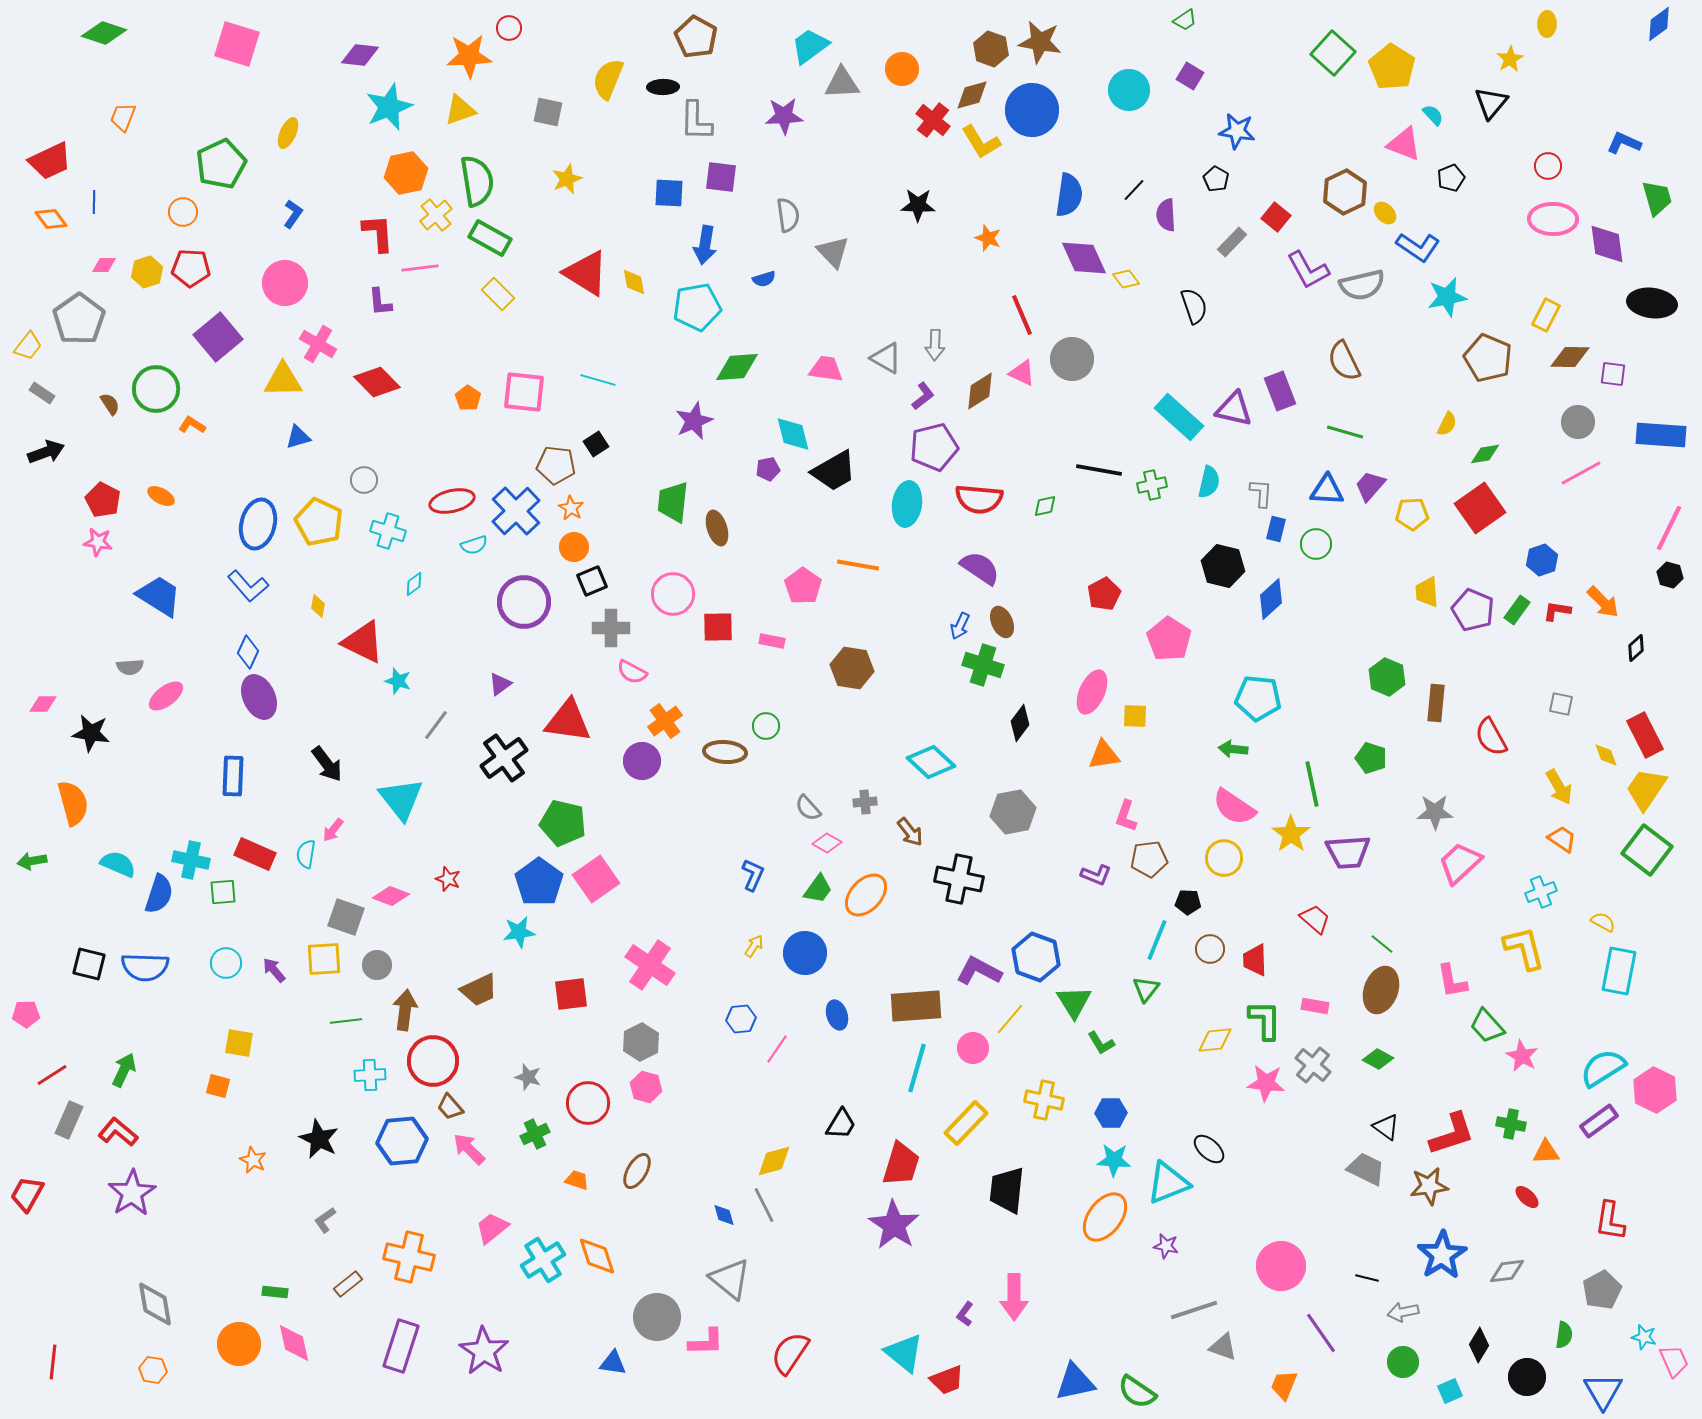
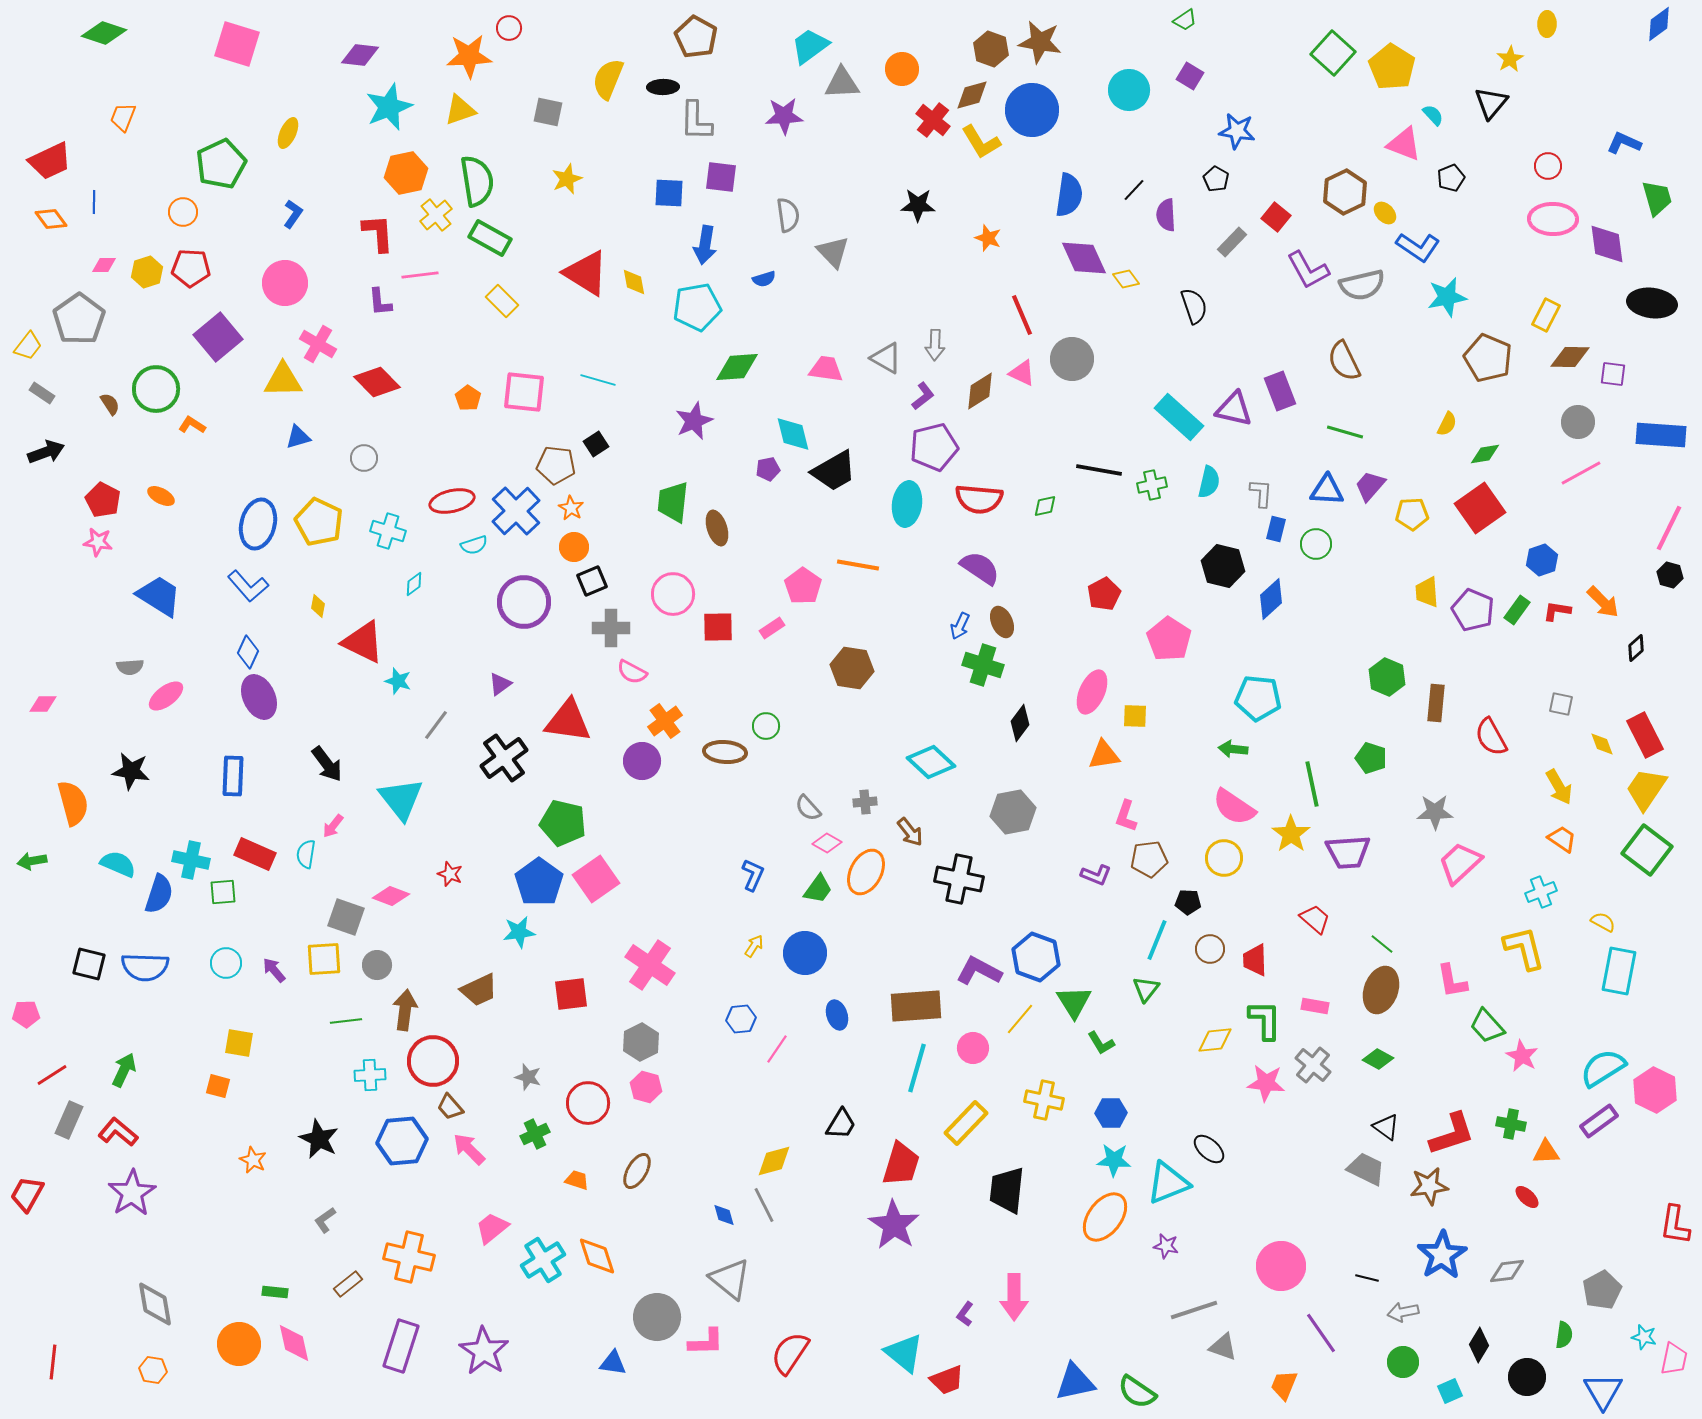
pink line at (420, 268): moved 7 px down
yellow rectangle at (498, 294): moved 4 px right, 7 px down
gray circle at (364, 480): moved 22 px up
pink rectangle at (772, 641): moved 13 px up; rotated 45 degrees counterclockwise
black star at (91, 733): moved 40 px right, 38 px down
yellow diamond at (1606, 755): moved 4 px left, 11 px up
pink arrow at (333, 830): moved 4 px up
red star at (448, 879): moved 2 px right, 5 px up
orange ellipse at (866, 895): moved 23 px up; rotated 15 degrees counterclockwise
yellow line at (1010, 1019): moved 10 px right
red L-shape at (1610, 1221): moved 65 px right, 4 px down
pink trapezoid at (1674, 1361): moved 2 px up; rotated 36 degrees clockwise
